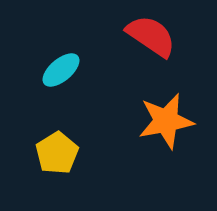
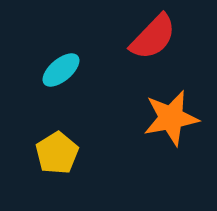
red semicircle: moved 2 px right, 1 px down; rotated 100 degrees clockwise
orange star: moved 5 px right, 3 px up
